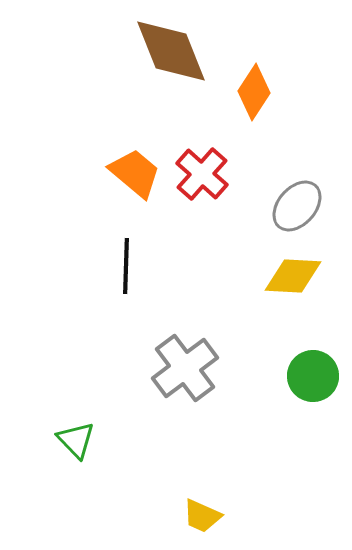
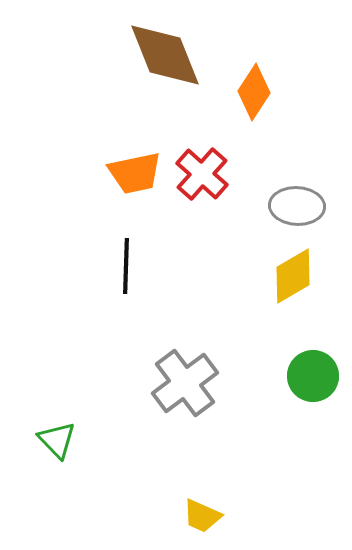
brown diamond: moved 6 px left, 4 px down
orange trapezoid: rotated 128 degrees clockwise
gray ellipse: rotated 52 degrees clockwise
yellow diamond: rotated 34 degrees counterclockwise
gray cross: moved 15 px down
green triangle: moved 19 px left
